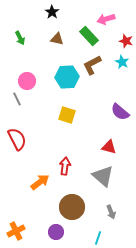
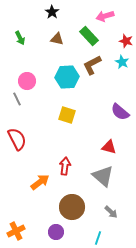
pink arrow: moved 1 px left, 3 px up
gray arrow: rotated 24 degrees counterclockwise
